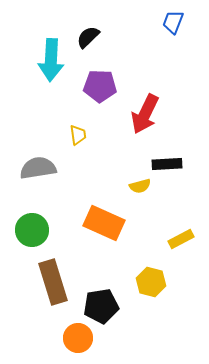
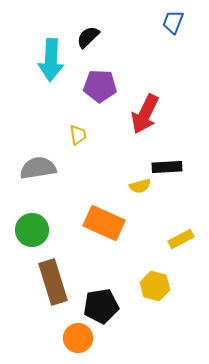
black rectangle: moved 3 px down
yellow hexagon: moved 4 px right, 4 px down
